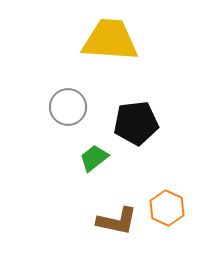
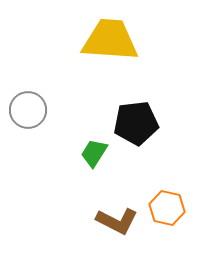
gray circle: moved 40 px left, 3 px down
green trapezoid: moved 5 px up; rotated 20 degrees counterclockwise
orange hexagon: rotated 12 degrees counterclockwise
brown L-shape: rotated 15 degrees clockwise
